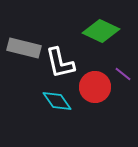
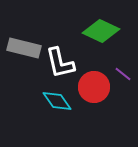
red circle: moved 1 px left
